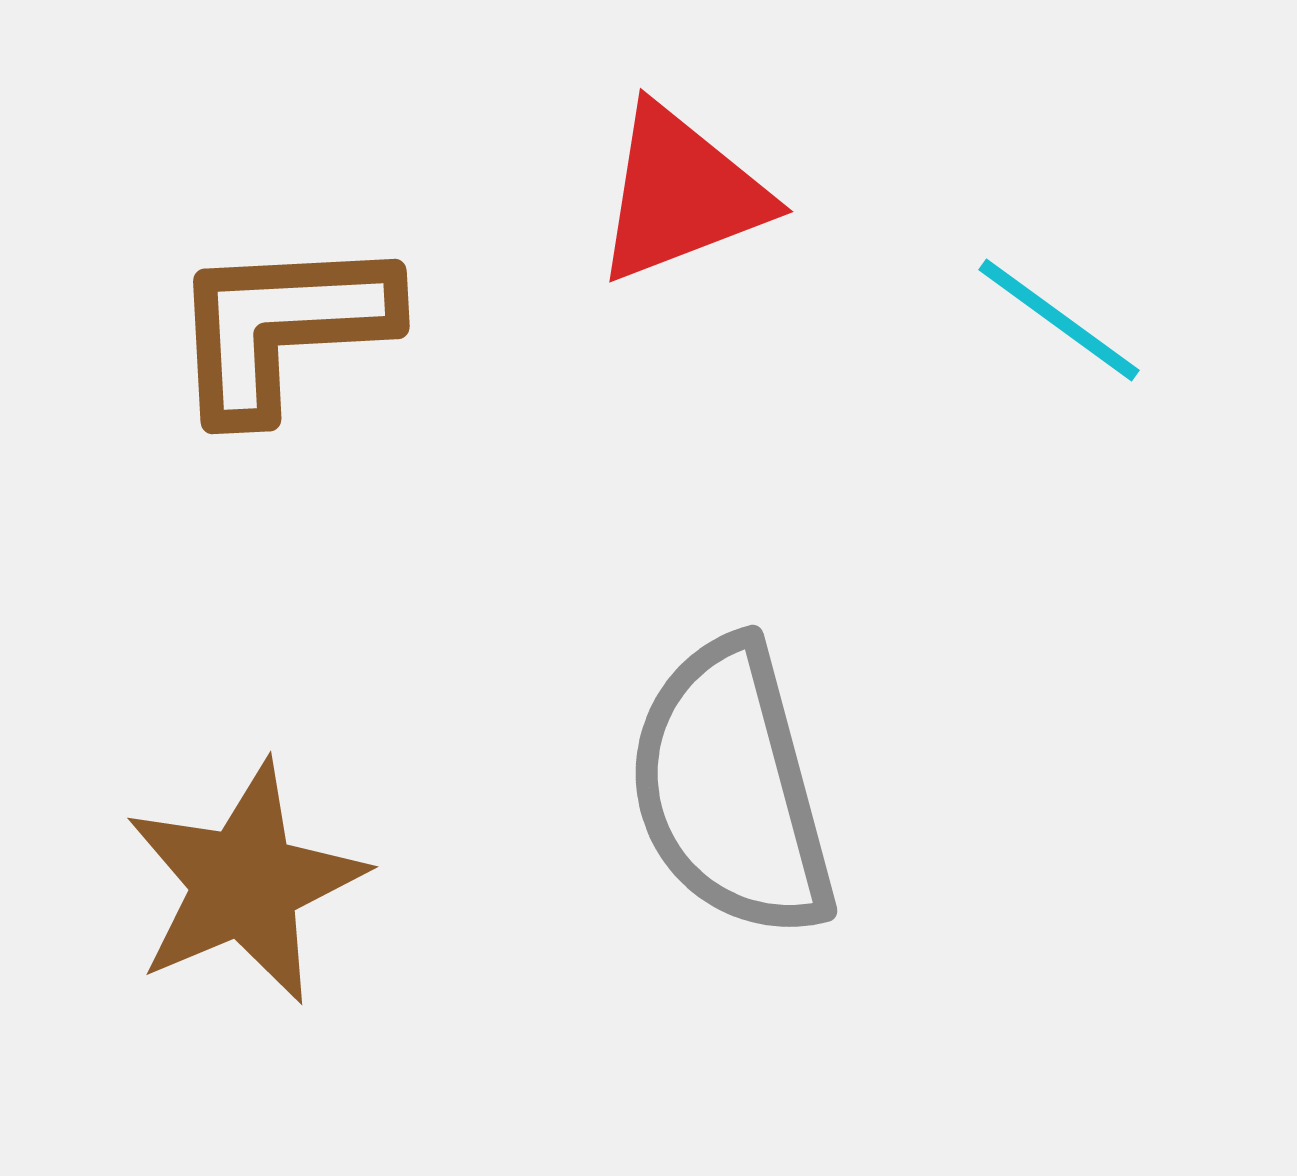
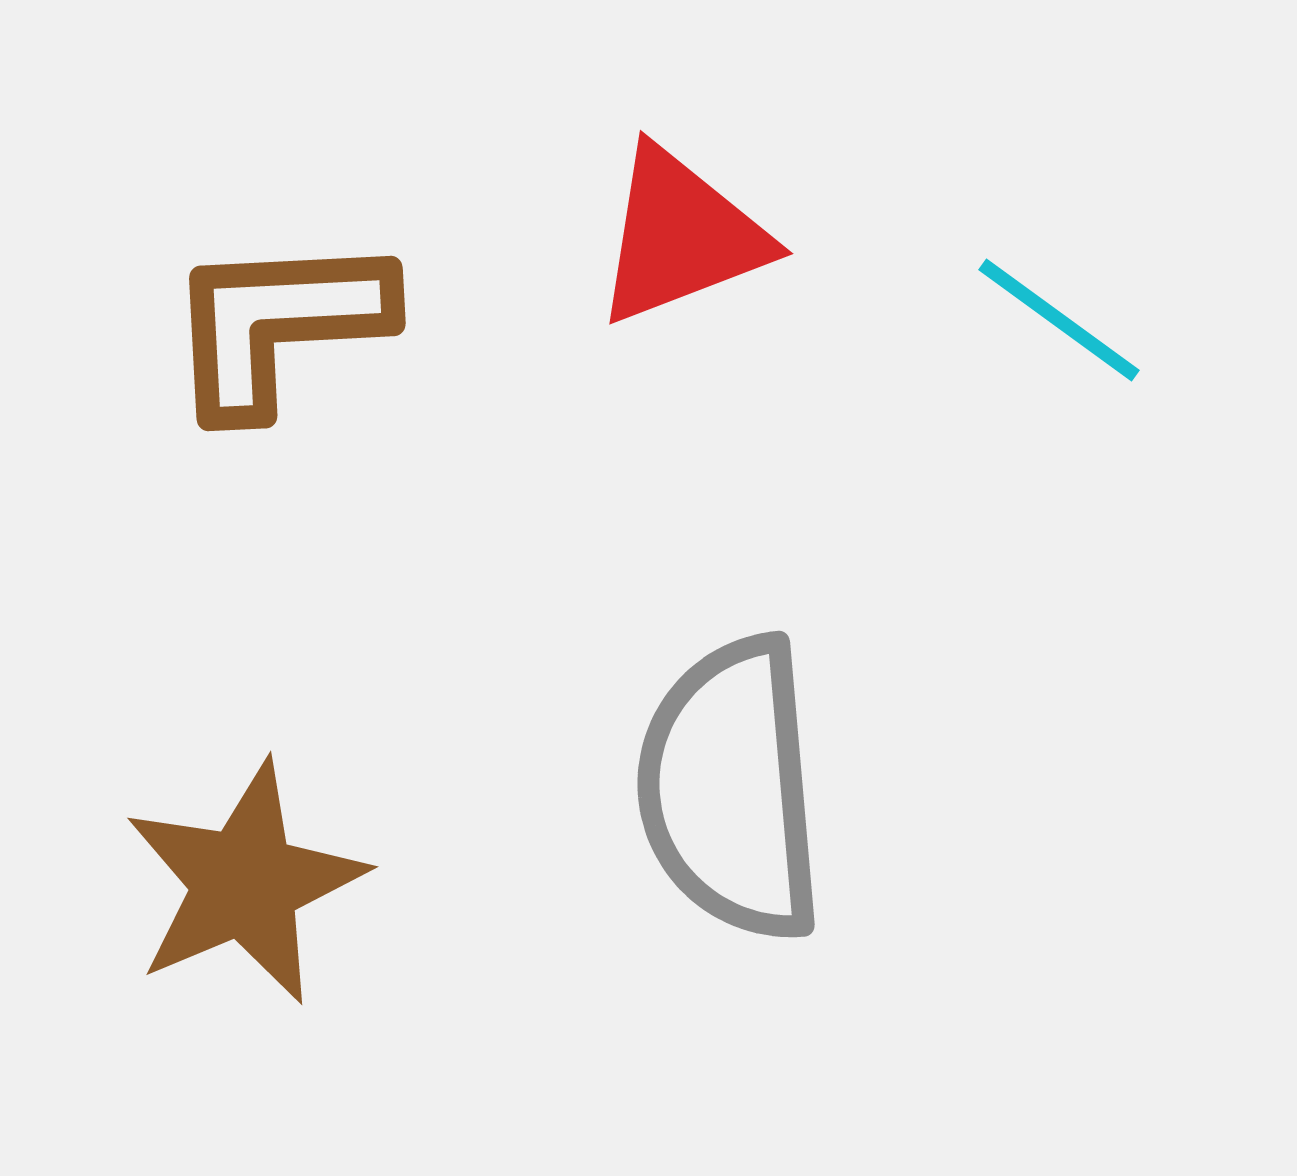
red triangle: moved 42 px down
brown L-shape: moved 4 px left, 3 px up
gray semicircle: rotated 10 degrees clockwise
